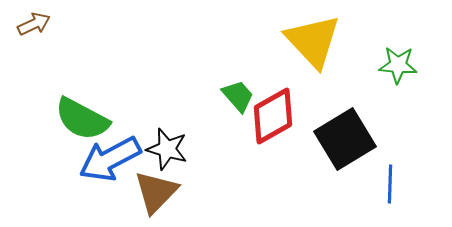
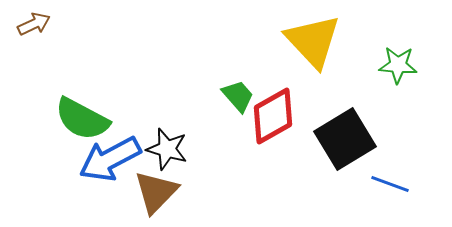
blue line: rotated 72 degrees counterclockwise
